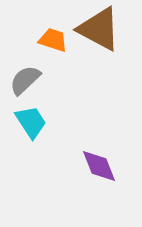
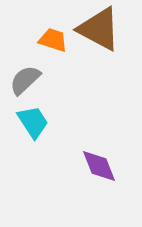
cyan trapezoid: moved 2 px right
